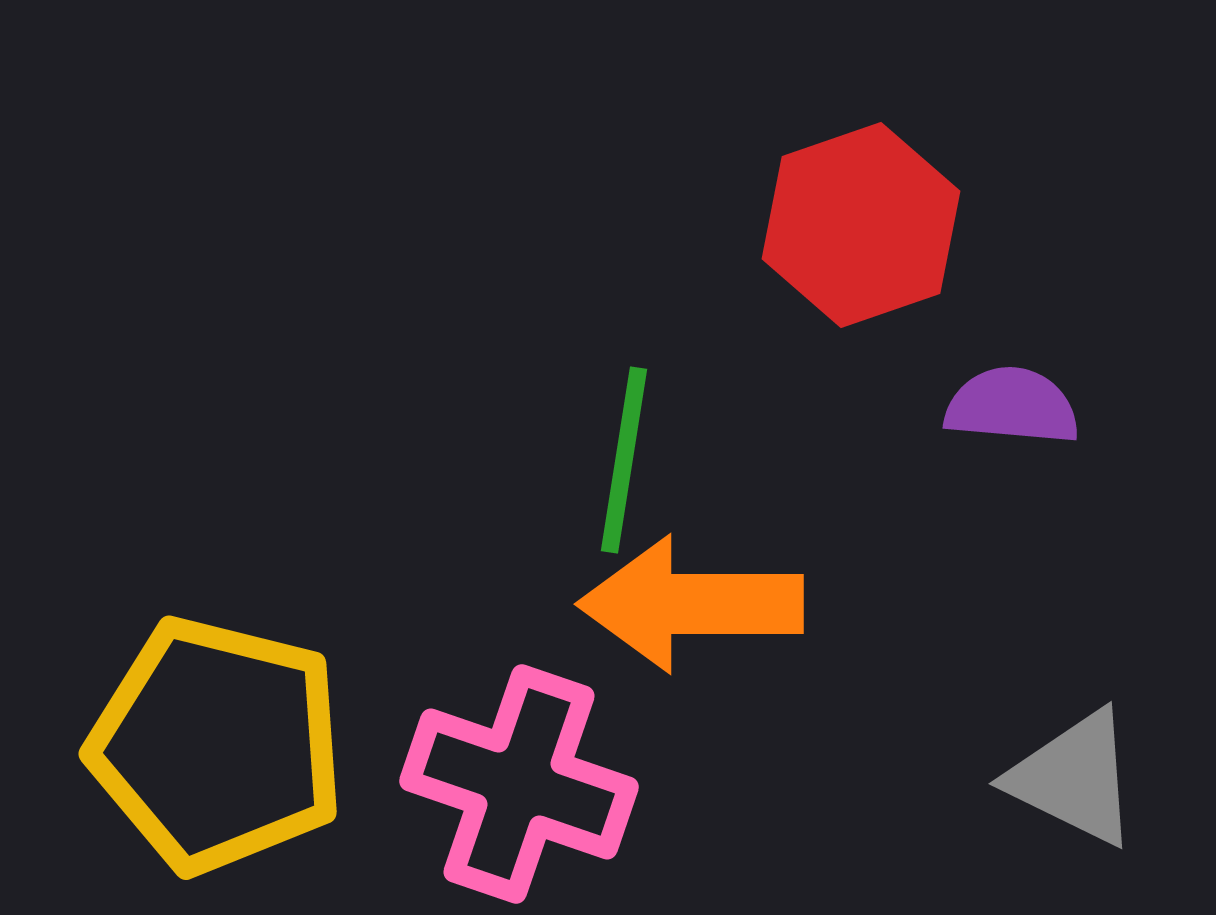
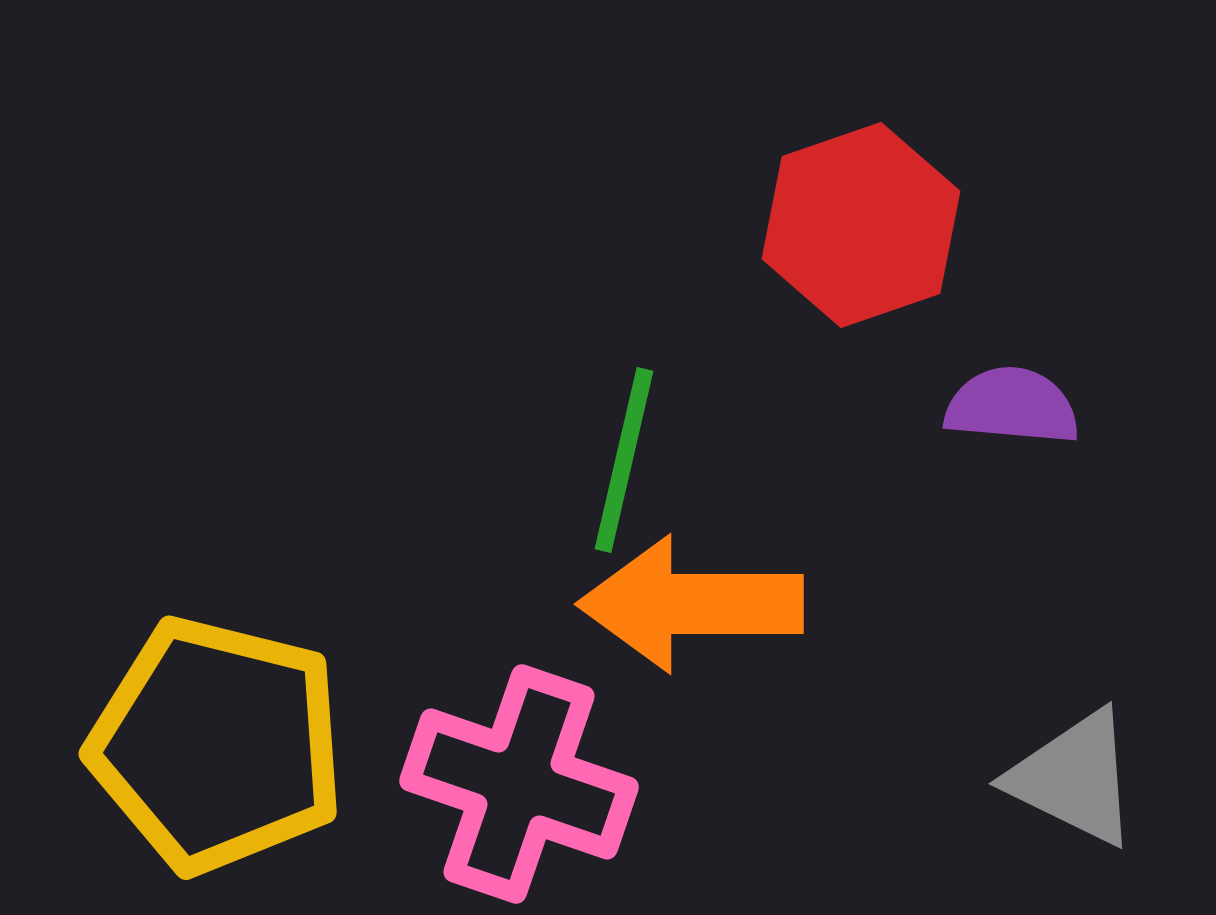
green line: rotated 4 degrees clockwise
